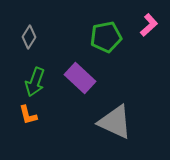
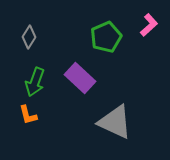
green pentagon: rotated 12 degrees counterclockwise
